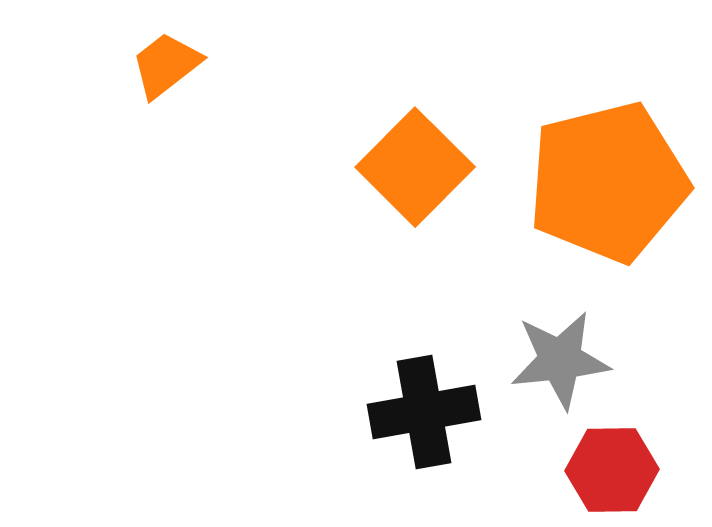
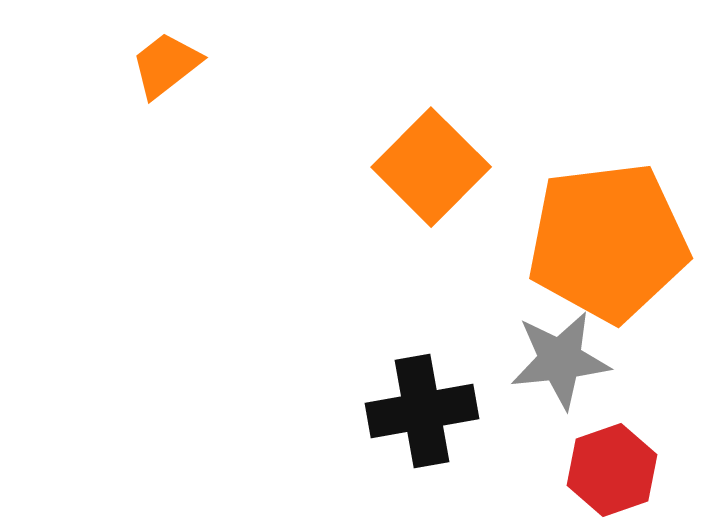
orange square: moved 16 px right
orange pentagon: moved 60 px down; rotated 7 degrees clockwise
black cross: moved 2 px left, 1 px up
red hexagon: rotated 18 degrees counterclockwise
